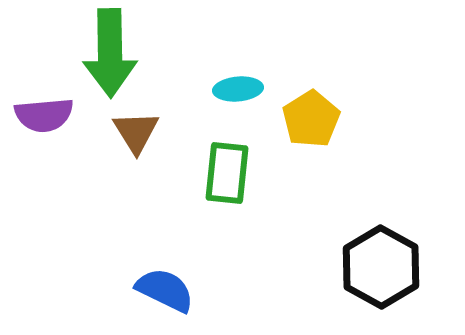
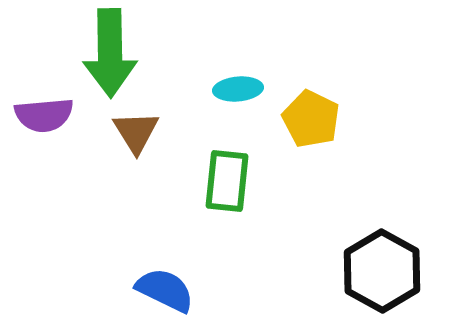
yellow pentagon: rotated 14 degrees counterclockwise
green rectangle: moved 8 px down
black hexagon: moved 1 px right, 4 px down
